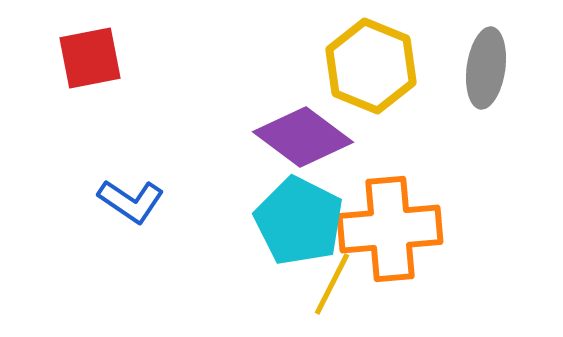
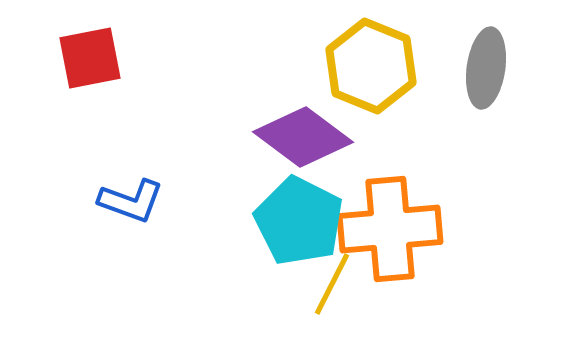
blue L-shape: rotated 14 degrees counterclockwise
